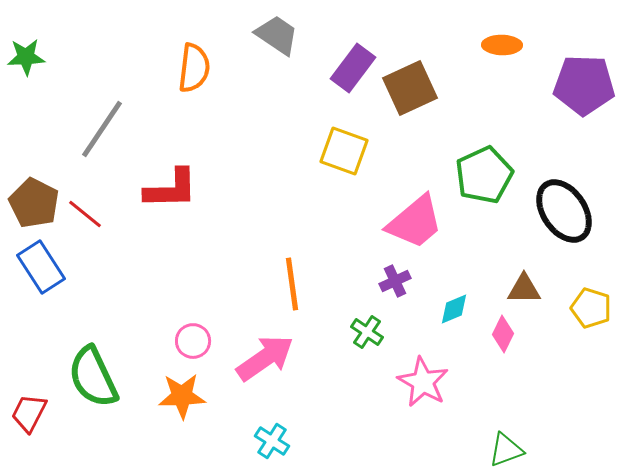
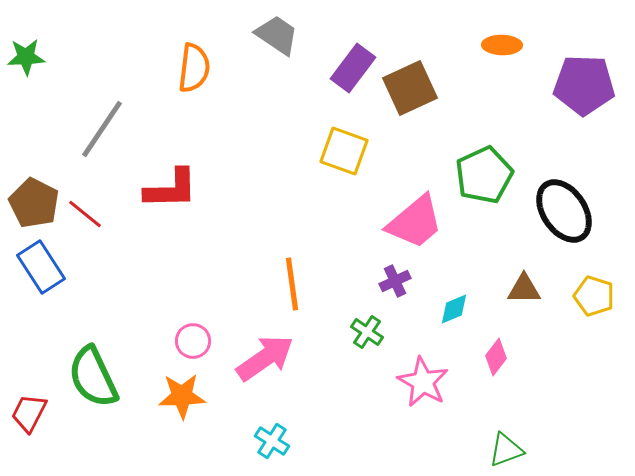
yellow pentagon: moved 3 px right, 12 px up
pink diamond: moved 7 px left, 23 px down; rotated 12 degrees clockwise
